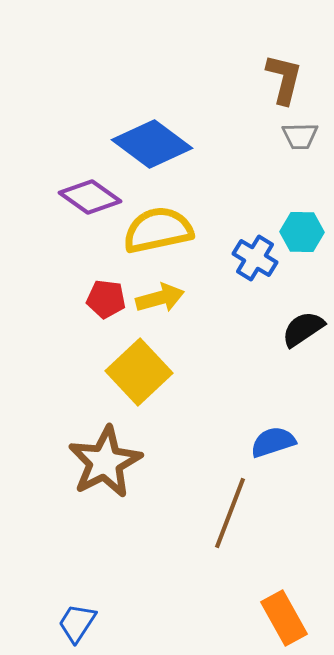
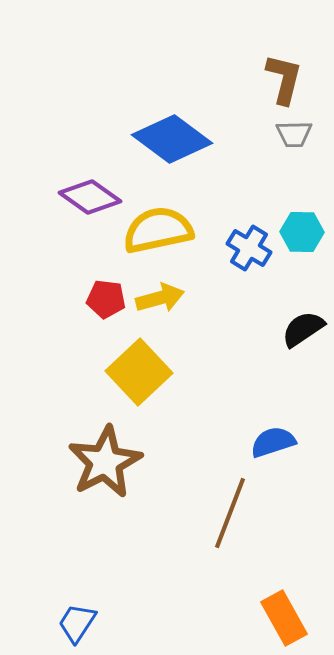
gray trapezoid: moved 6 px left, 2 px up
blue diamond: moved 20 px right, 5 px up
blue cross: moved 6 px left, 10 px up
